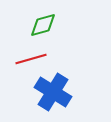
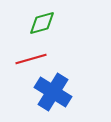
green diamond: moved 1 px left, 2 px up
